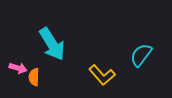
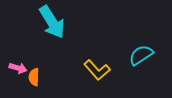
cyan arrow: moved 22 px up
cyan semicircle: rotated 20 degrees clockwise
yellow L-shape: moved 5 px left, 5 px up
